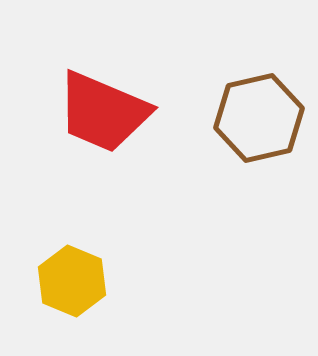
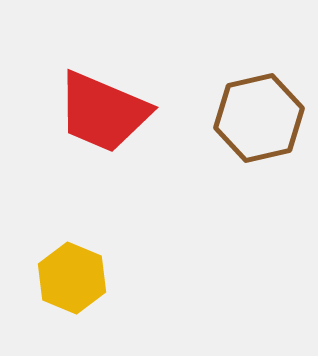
yellow hexagon: moved 3 px up
